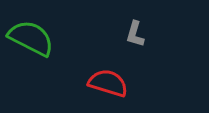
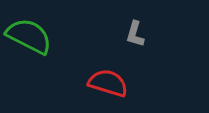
green semicircle: moved 2 px left, 2 px up
